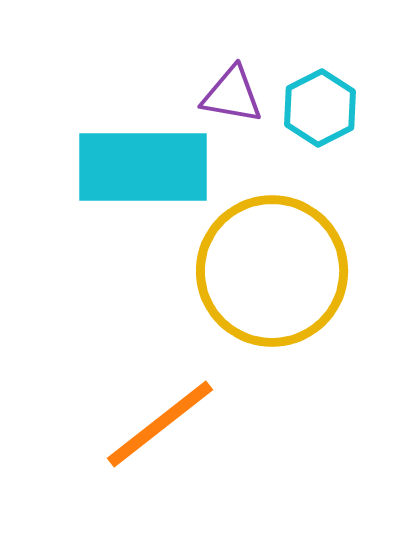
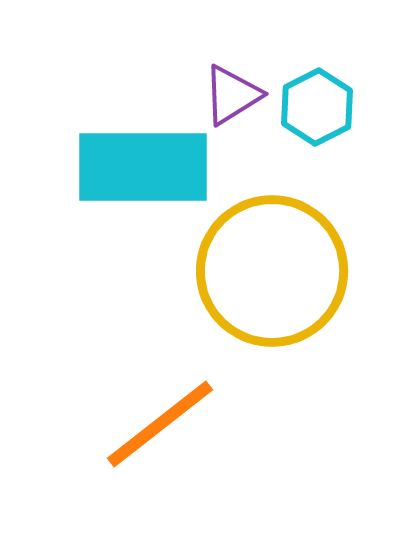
purple triangle: rotated 42 degrees counterclockwise
cyan hexagon: moved 3 px left, 1 px up
